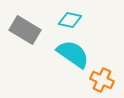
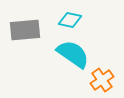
gray rectangle: rotated 36 degrees counterclockwise
orange cross: rotated 30 degrees clockwise
